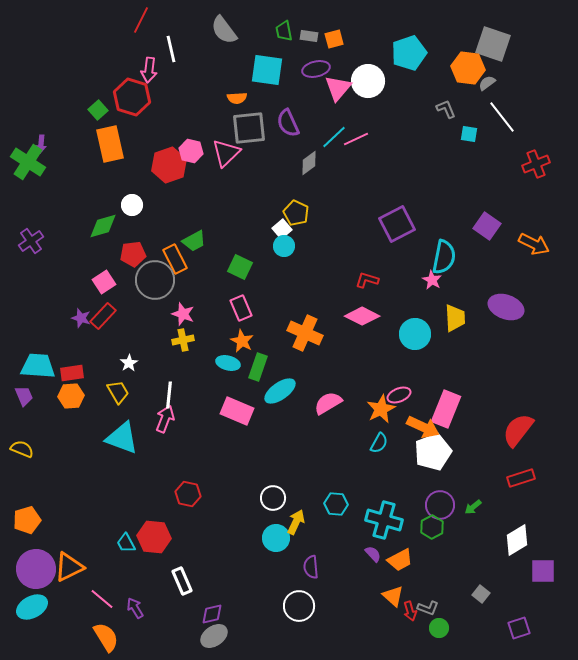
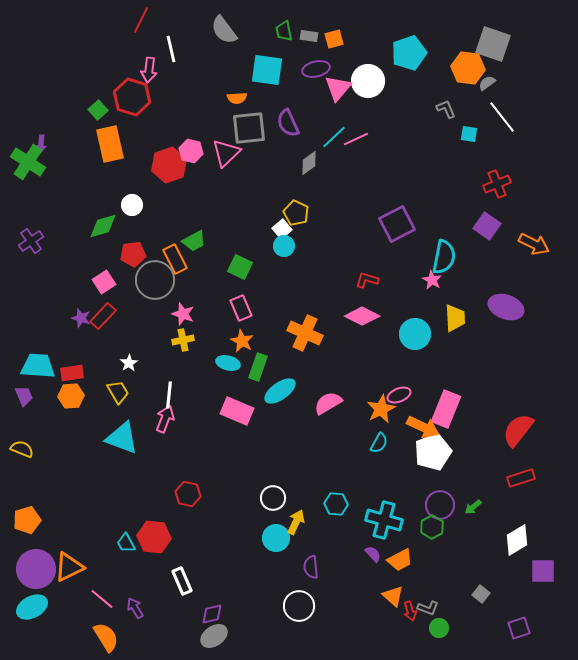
red cross at (536, 164): moved 39 px left, 20 px down
